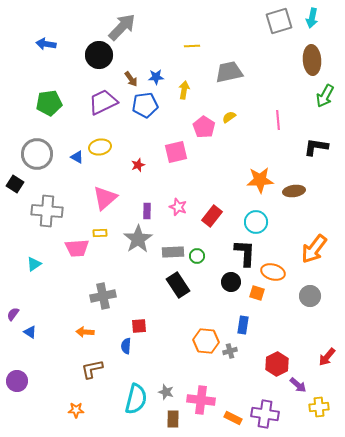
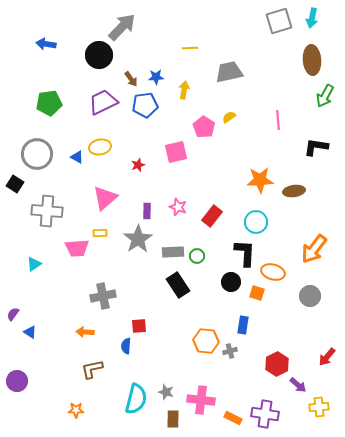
yellow line at (192, 46): moved 2 px left, 2 px down
